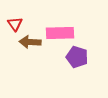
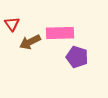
red triangle: moved 3 px left
brown arrow: rotated 30 degrees counterclockwise
